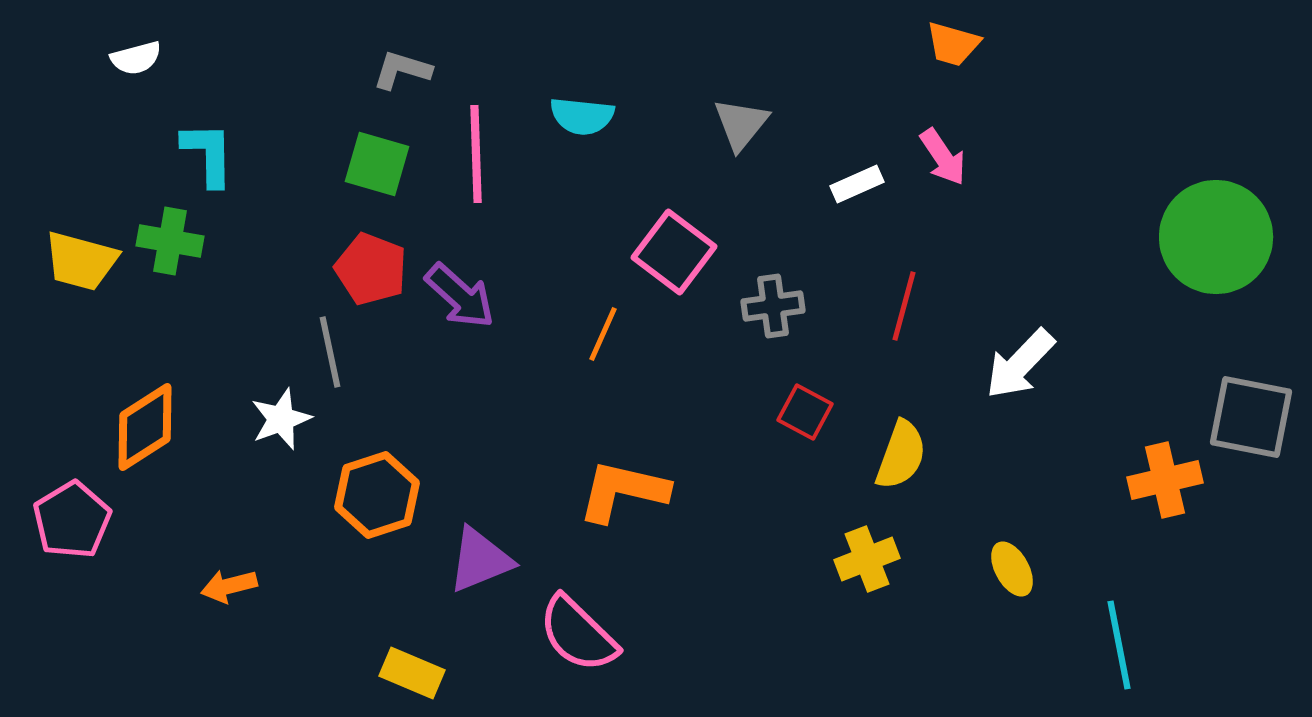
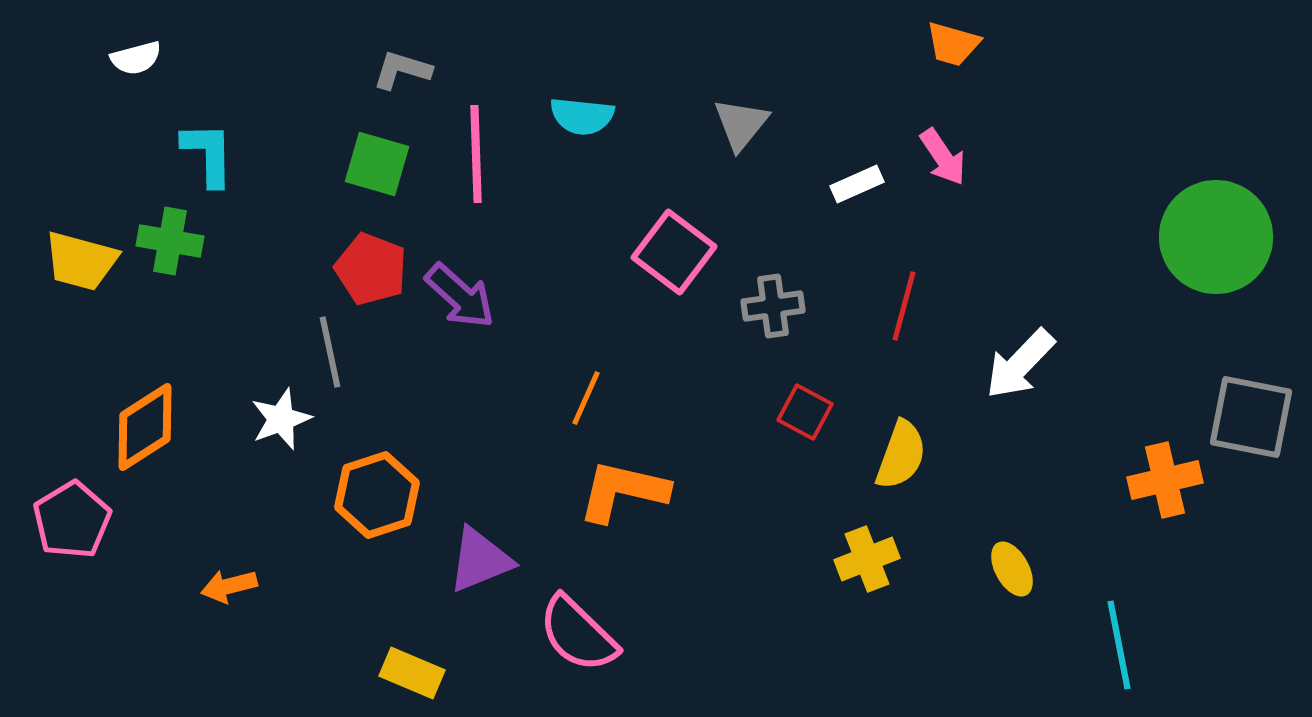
orange line: moved 17 px left, 64 px down
